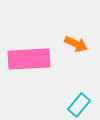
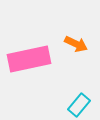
pink rectangle: rotated 9 degrees counterclockwise
